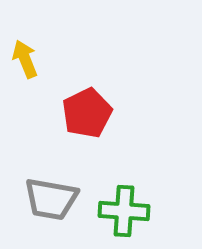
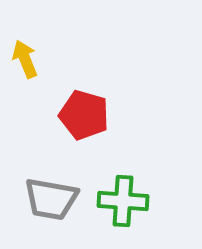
red pentagon: moved 3 px left, 2 px down; rotated 30 degrees counterclockwise
green cross: moved 1 px left, 10 px up
